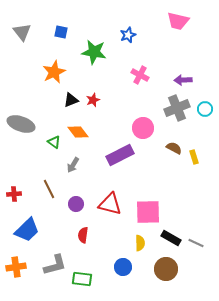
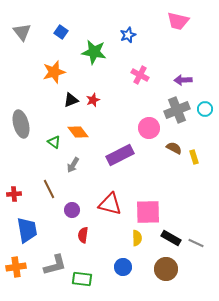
blue square: rotated 24 degrees clockwise
orange star: rotated 10 degrees clockwise
gray cross: moved 2 px down
gray ellipse: rotated 56 degrees clockwise
pink circle: moved 6 px right
purple circle: moved 4 px left, 6 px down
blue trapezoid: rotated 56 degrees counterclockwise
yellow semicircle: moved 3 px left, 5 px up
